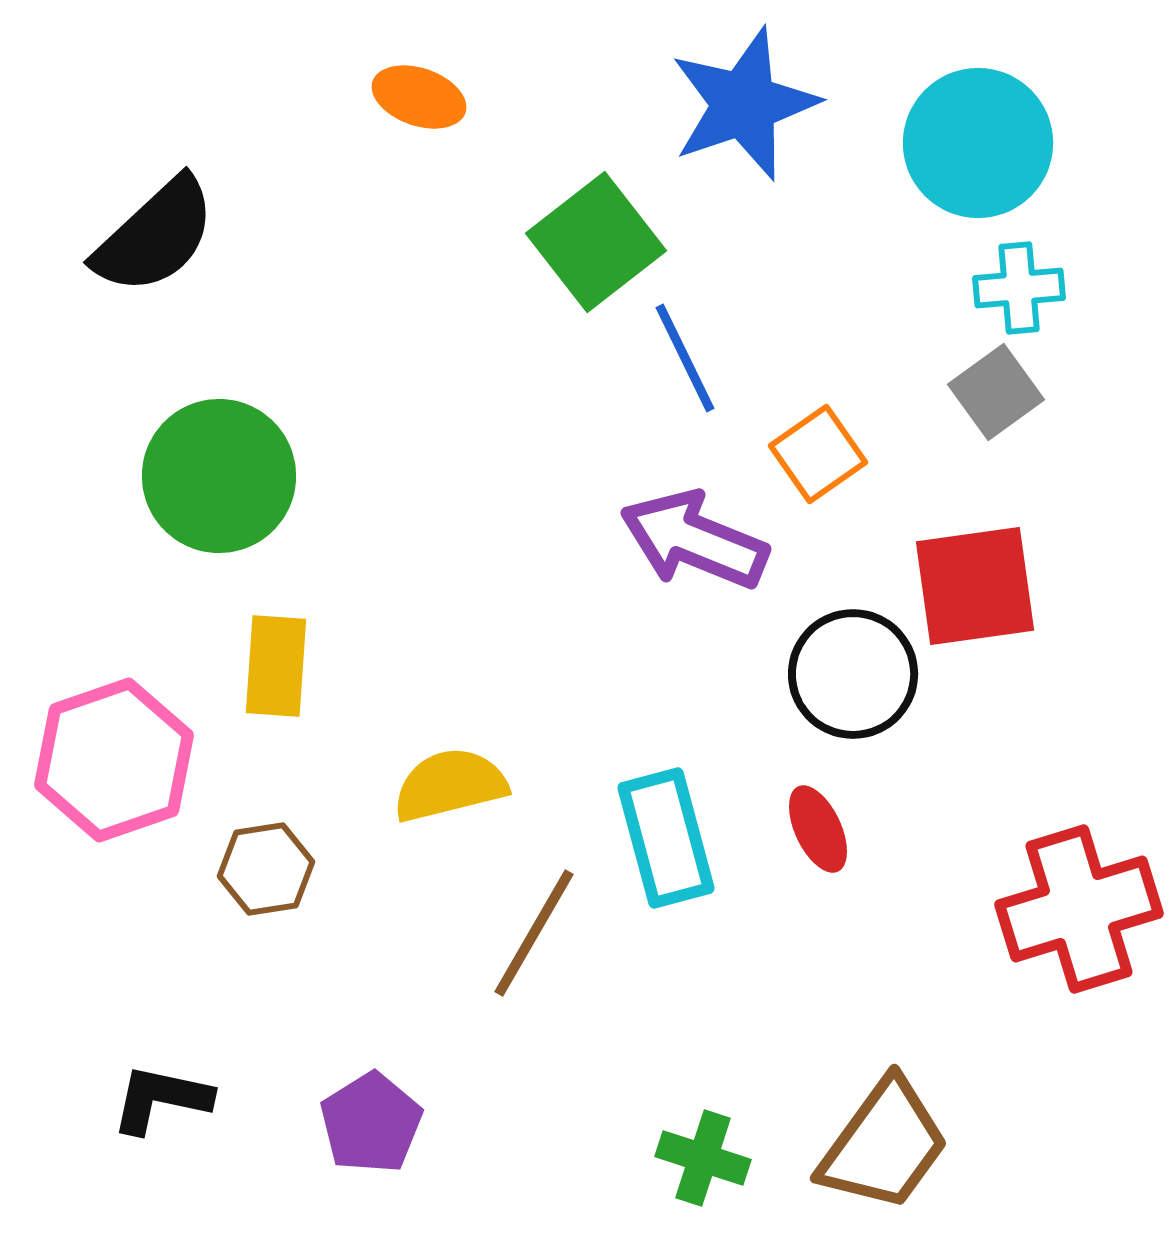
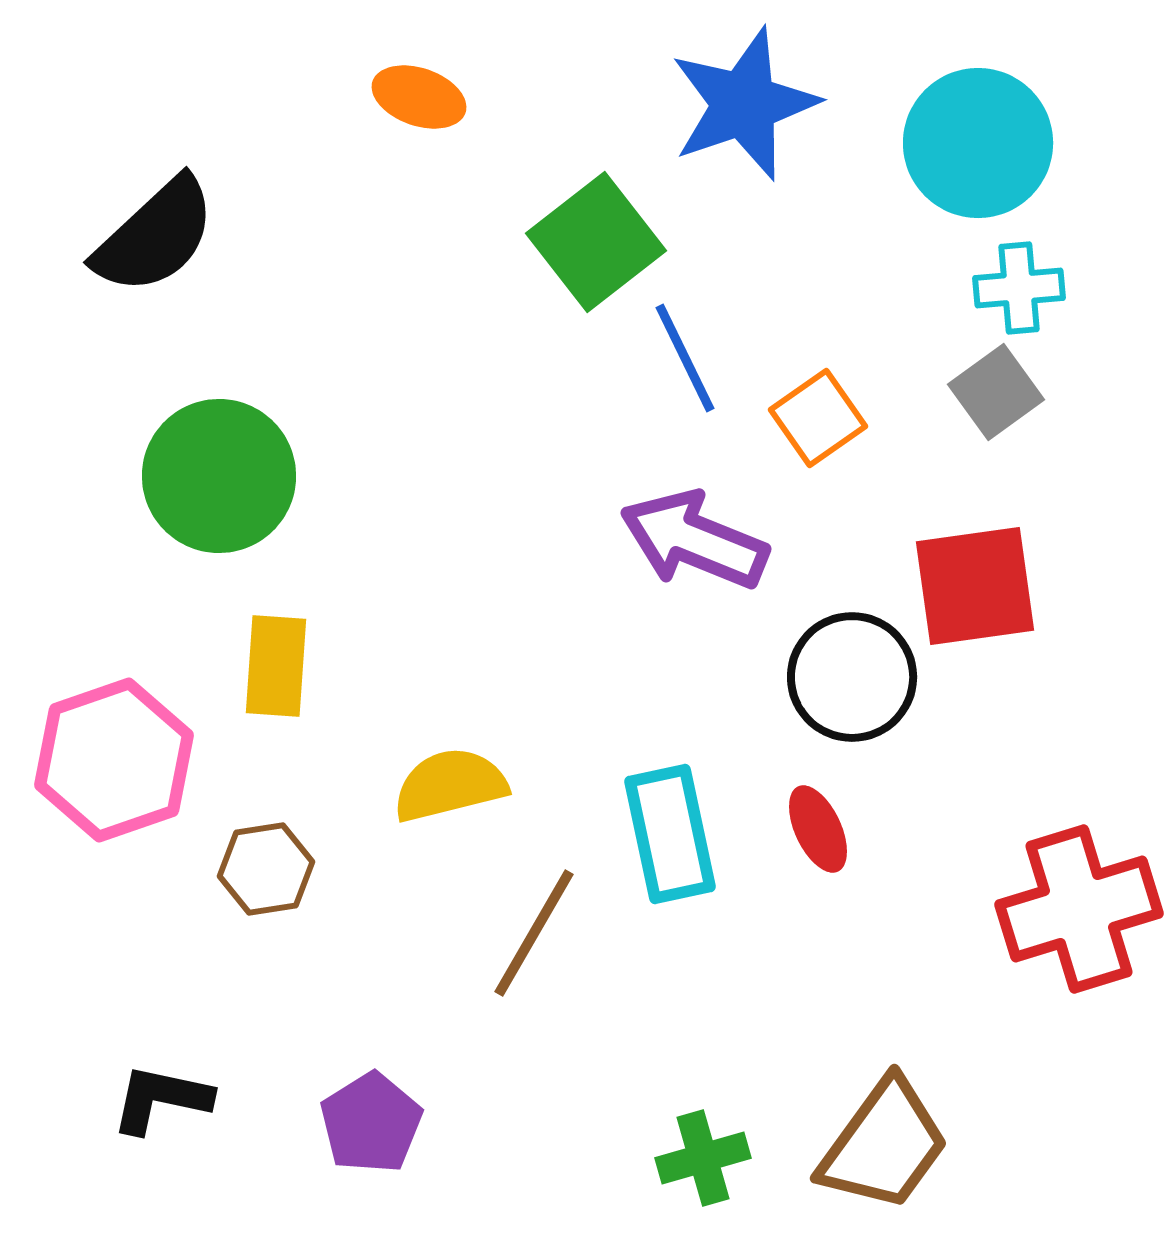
orange square: moved 36 px up
black circle: moved 1 px left, 3 px down
cyan rectangle: moved 4 px right, 4 px up; rotated 3 degrees clockwise
green cross: rotated 34 degrees counterclockwise
